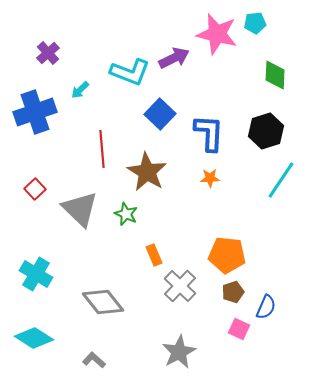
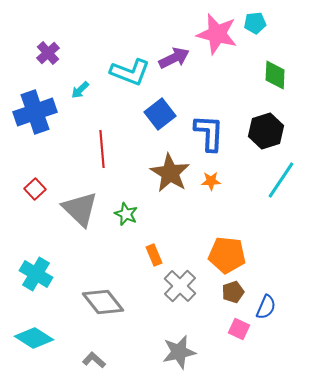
blue square: rotated 8 degrees clockwise
brown star: moved 23 px right, 1 px down
orange star: moved 1 px right, 3 px down
gray star: rotated 16 degrees clockwise
